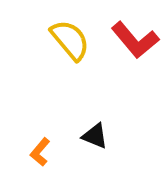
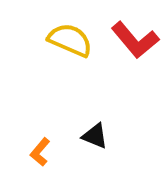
yellow semicircle: rotated 27 degrees counterclockwise
